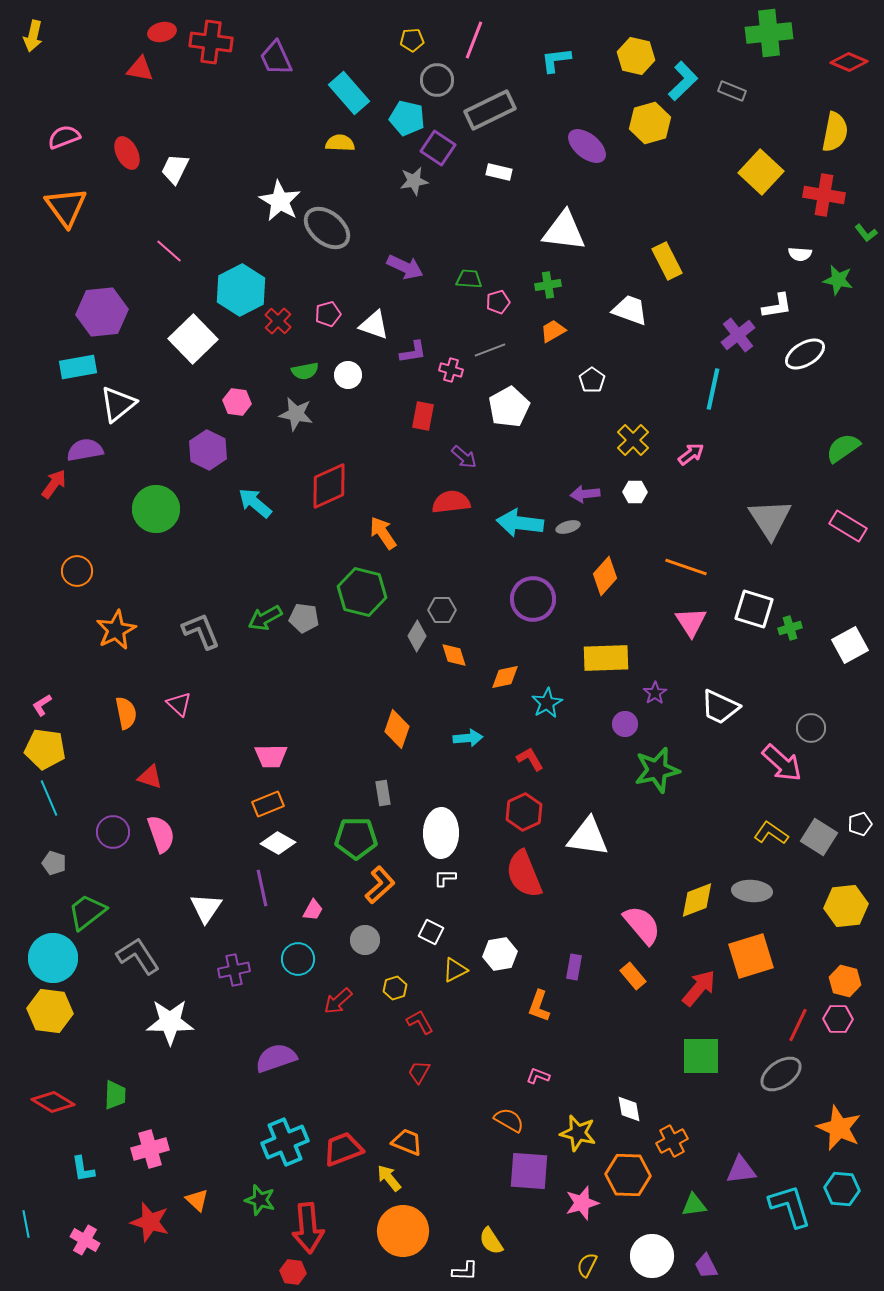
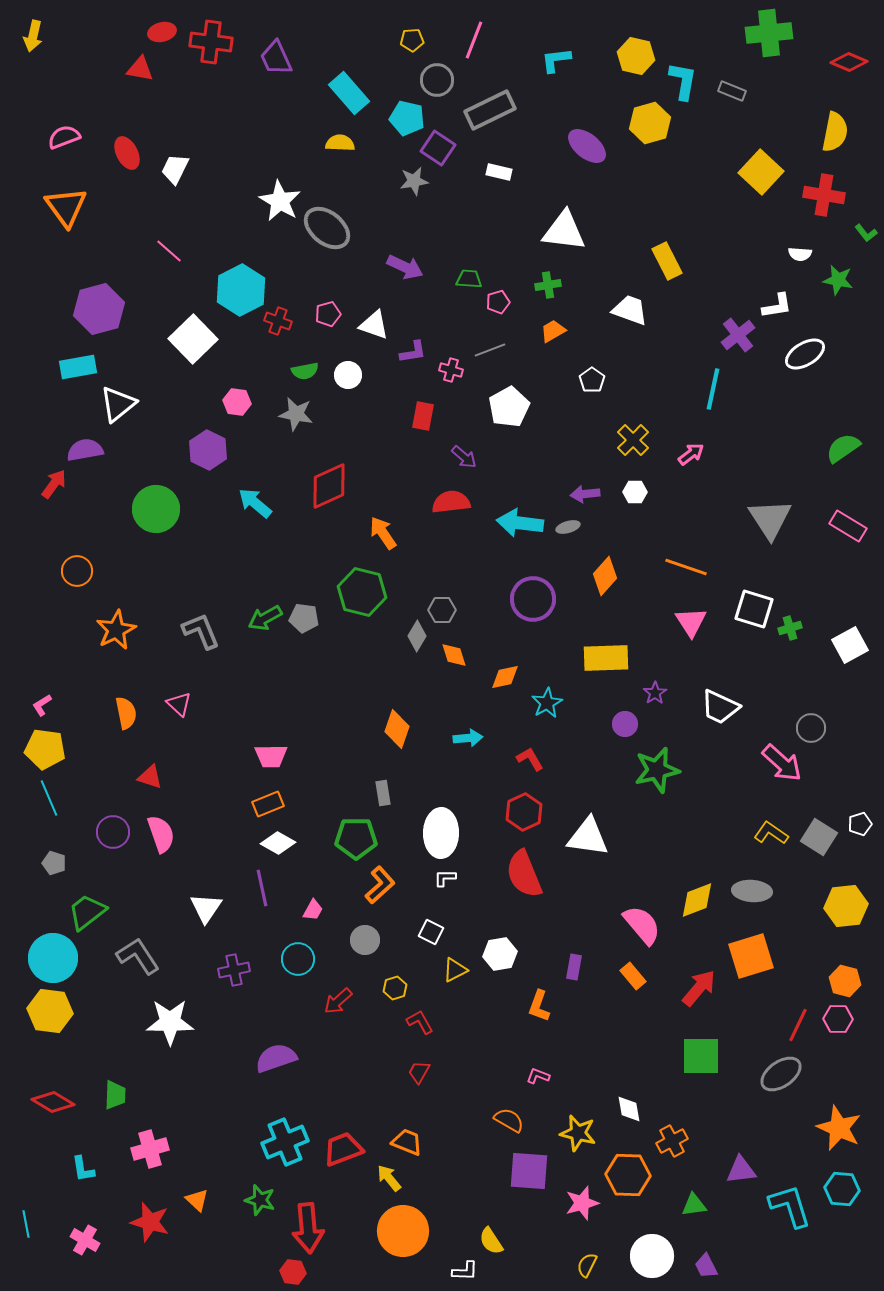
cyan L-shape at (683, 81): rotated 36 degrees counterclockwise
purple hexagon at (102, 312): moved 3 px left, 3 px up; rotated 9 degrees counterclockwise
red cross at (278, 321): rotated 24 degrees counterclockwise
